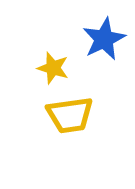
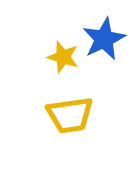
yellow star: moved 10 px right, 11 px up
